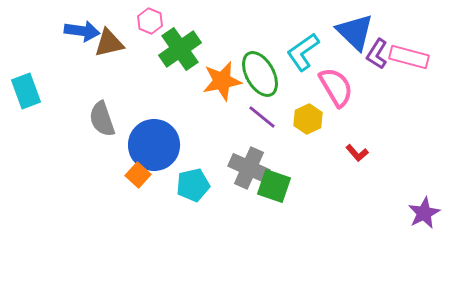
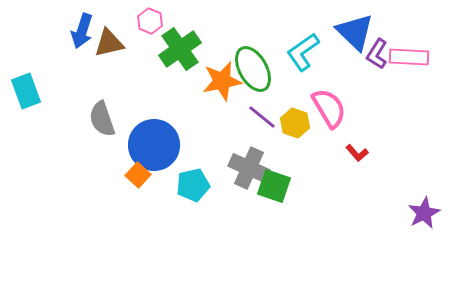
blue arrow: rotated 100 degrees clockwise
pink rectangle: rotated 12 degrees counterclockwise
green ellipse: moved 7 px left, 5 px up
pink semicircle: moved 7 px left, 21 px down
yellow hexagon: moved 13 px left, 4 px down; rotated 16 degrees counterclockwise
